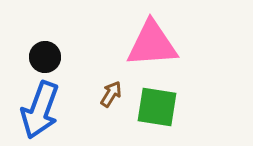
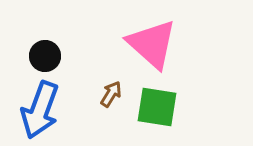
pink triangle: rotated 46 degrees clockwise
black circle: moved 1 px up
